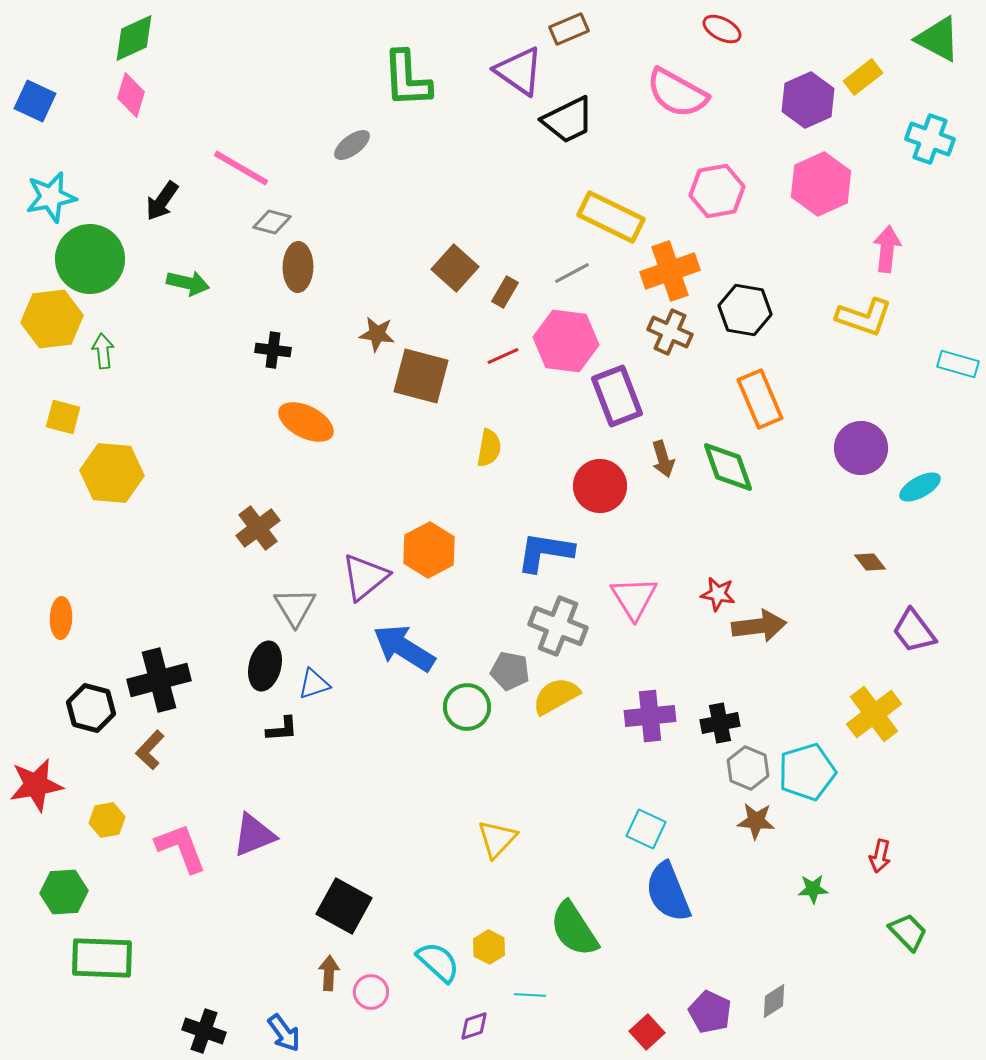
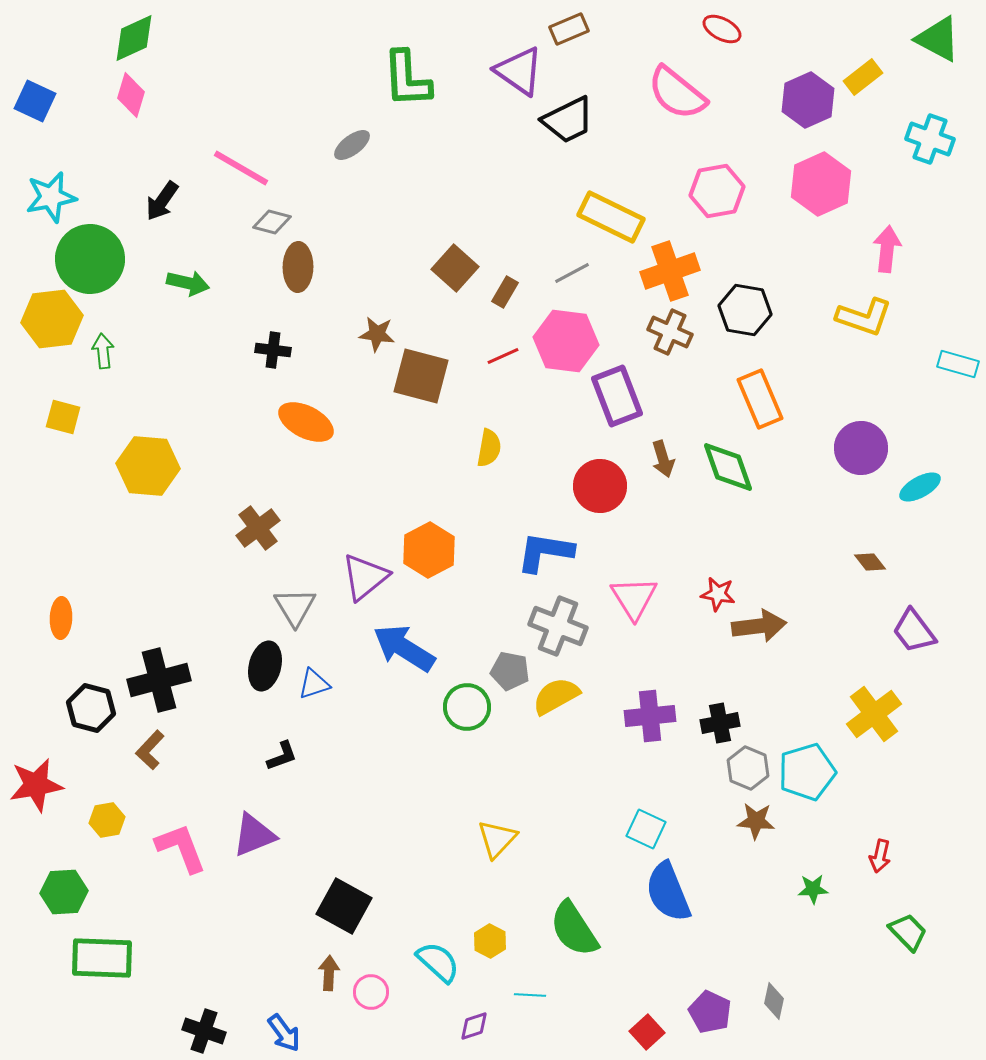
pink semicircle at (677, 93): rotated 10 degrees clockwise
yellow hexagon at (112, 473): moved 36 px right, 7 px up
black L-shape at (282, 729): moved 27 px down; rotated 16 degrees counterclockwise
yellow hexagon at (489, 947): moved 1 px right, 6 px up
gray diamond at (774, 1001): rotated 45 degrees counterclockwise
